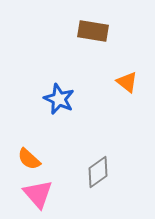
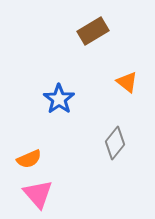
brown rectangle: rotated 40 degrees counterclockwise
blue star: rotated 12 degrees clockwise
orange semicircle: rotated 65 degrees counterclockwise
gray diamond: moved 17 px right, 29 px up; rotated 16 degrees counterclockwise
